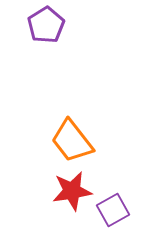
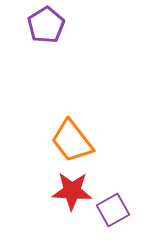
red star: rotated 12 degrees clockwise
